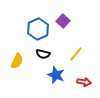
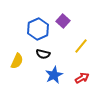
yellow line: moved 5 px right, 8 px up
blue star: moved 2 px left; rotated 24 degrees clockwise
red arrow: moved 2 px left, 4 px up; rotated 40 degrees counterclockwise
